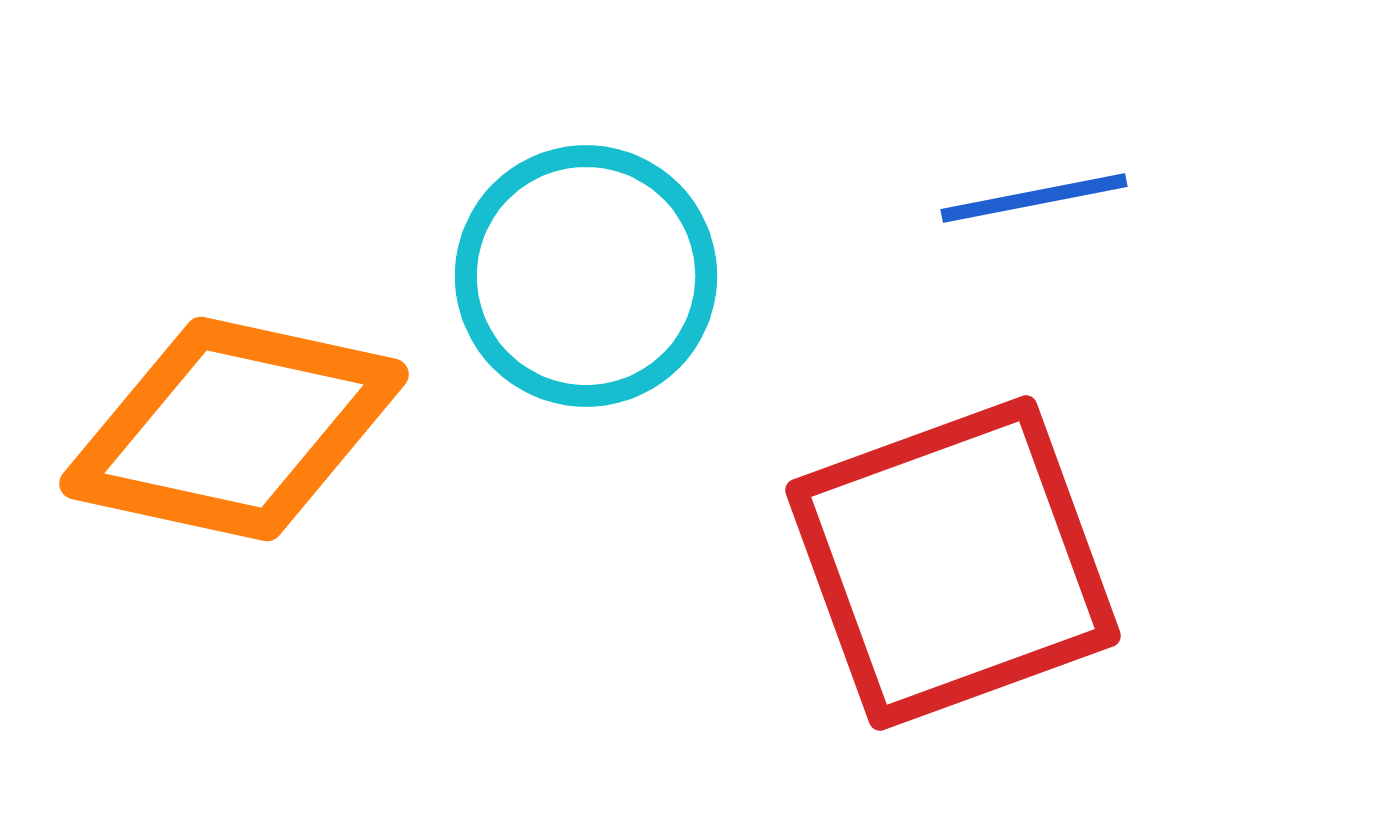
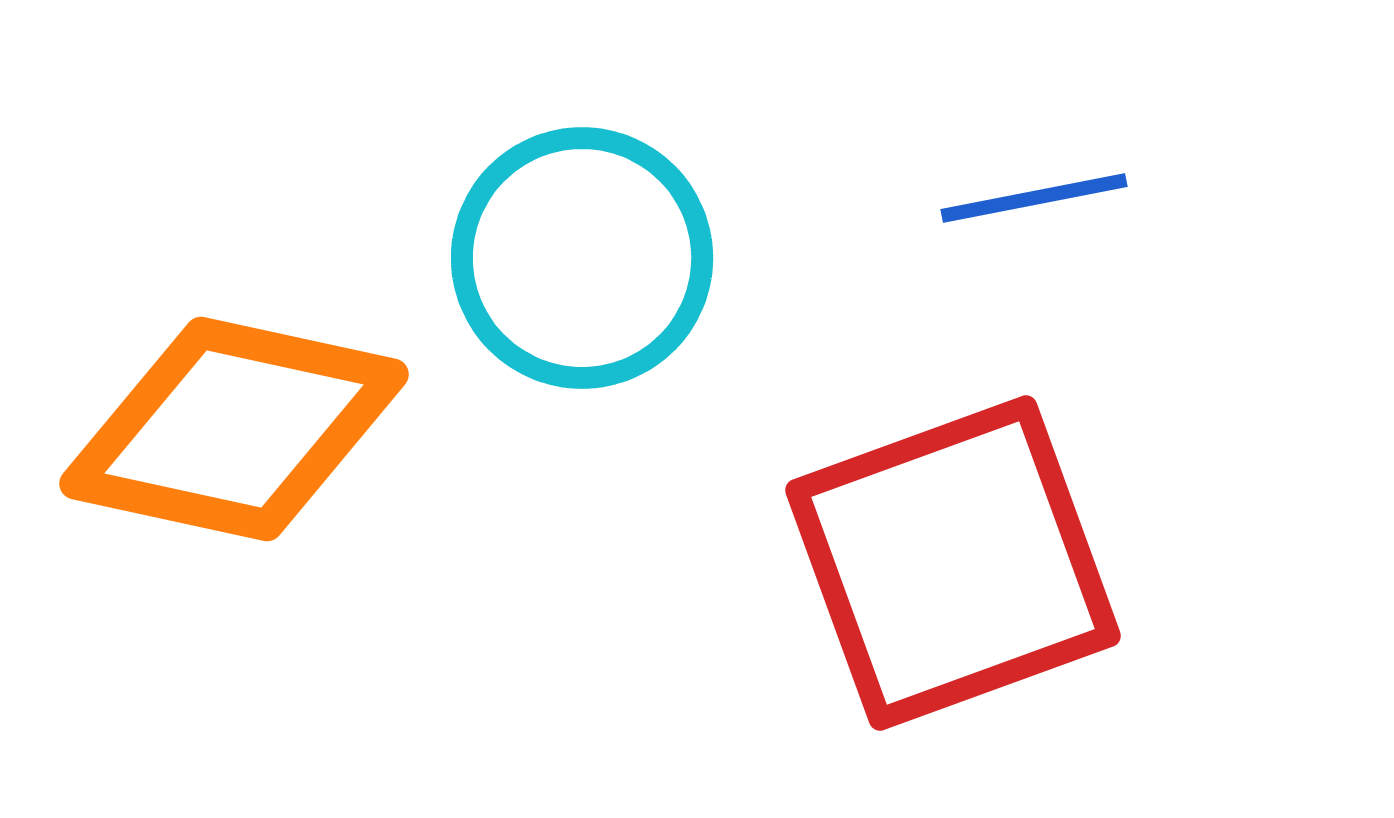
cyan circle: moved 4 px left, 18 px up
